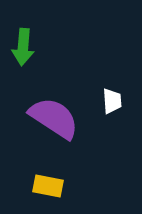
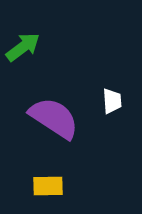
green arrow: rotated 132 degrees counterclockwise
yellow rectangle: rotated 12 degrees counterclockwise
